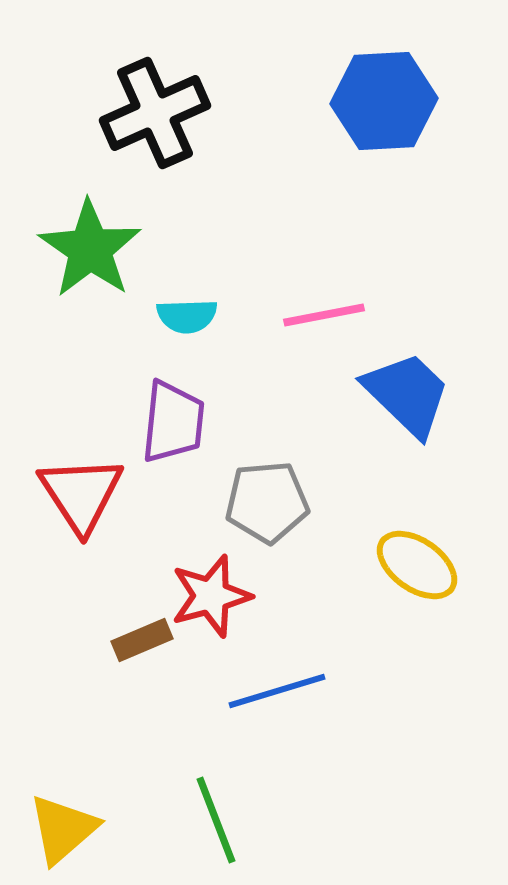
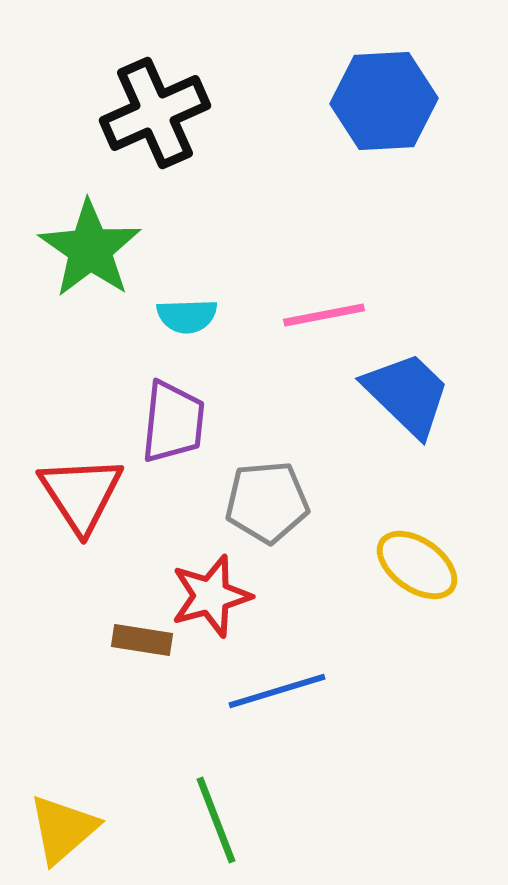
brown rectangle: rotated 32 degrees clockwise
